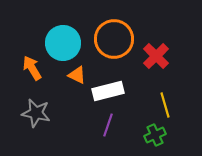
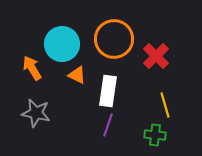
cyan circle: moved 1 px left, 1 px down
white rectangle: rotated 68 degrees counterclockwise
green cross: rotated 30 degrees clockwise
